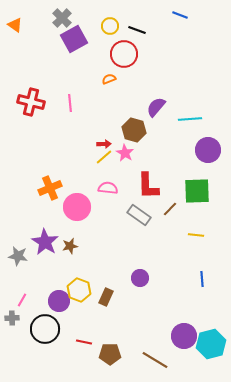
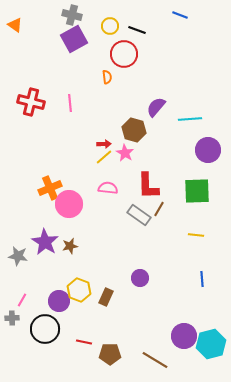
gray cross at (62, 18): moved 10 px right, 3 px up; rotated 30 degrees counterclockwise
orange semicircle at (109, 79): moved 2 px left, 2 px up; rotated 104 degrees clockwise
pink circle at (77, 207): moved 8 px left, 3 px up
brown line at (170, 209): moved 11 px left; rotated 14 degrees counterclockwise
